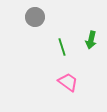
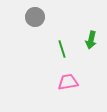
green line: moved 2 px down
pink trapezoid: rotated 45 degrees counterclockwise
